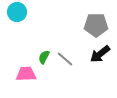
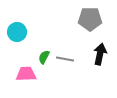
cyan circle: moved 20 px down
gray pentagon: moved 6 px left, 6 px up
black arrow: rotated 140 degrees clockwise
gray line: rotated 30 degrees counterclockwise
